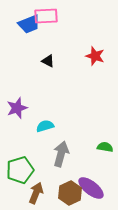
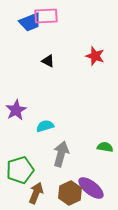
blue trapezoid: moved 1 px right, 2 px up
purple star: moved 1 px left, 2 px down; rotated 10 degrees counterclockwise
